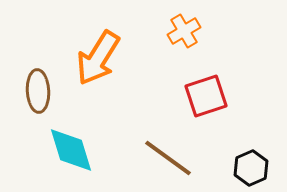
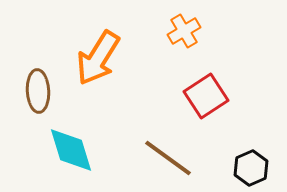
red square: rotated 15 degrees counterclockwise
